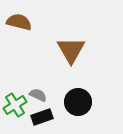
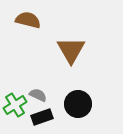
brown semicircle: moved 9 px right, 2 px up
black circle: moved 2 px down
